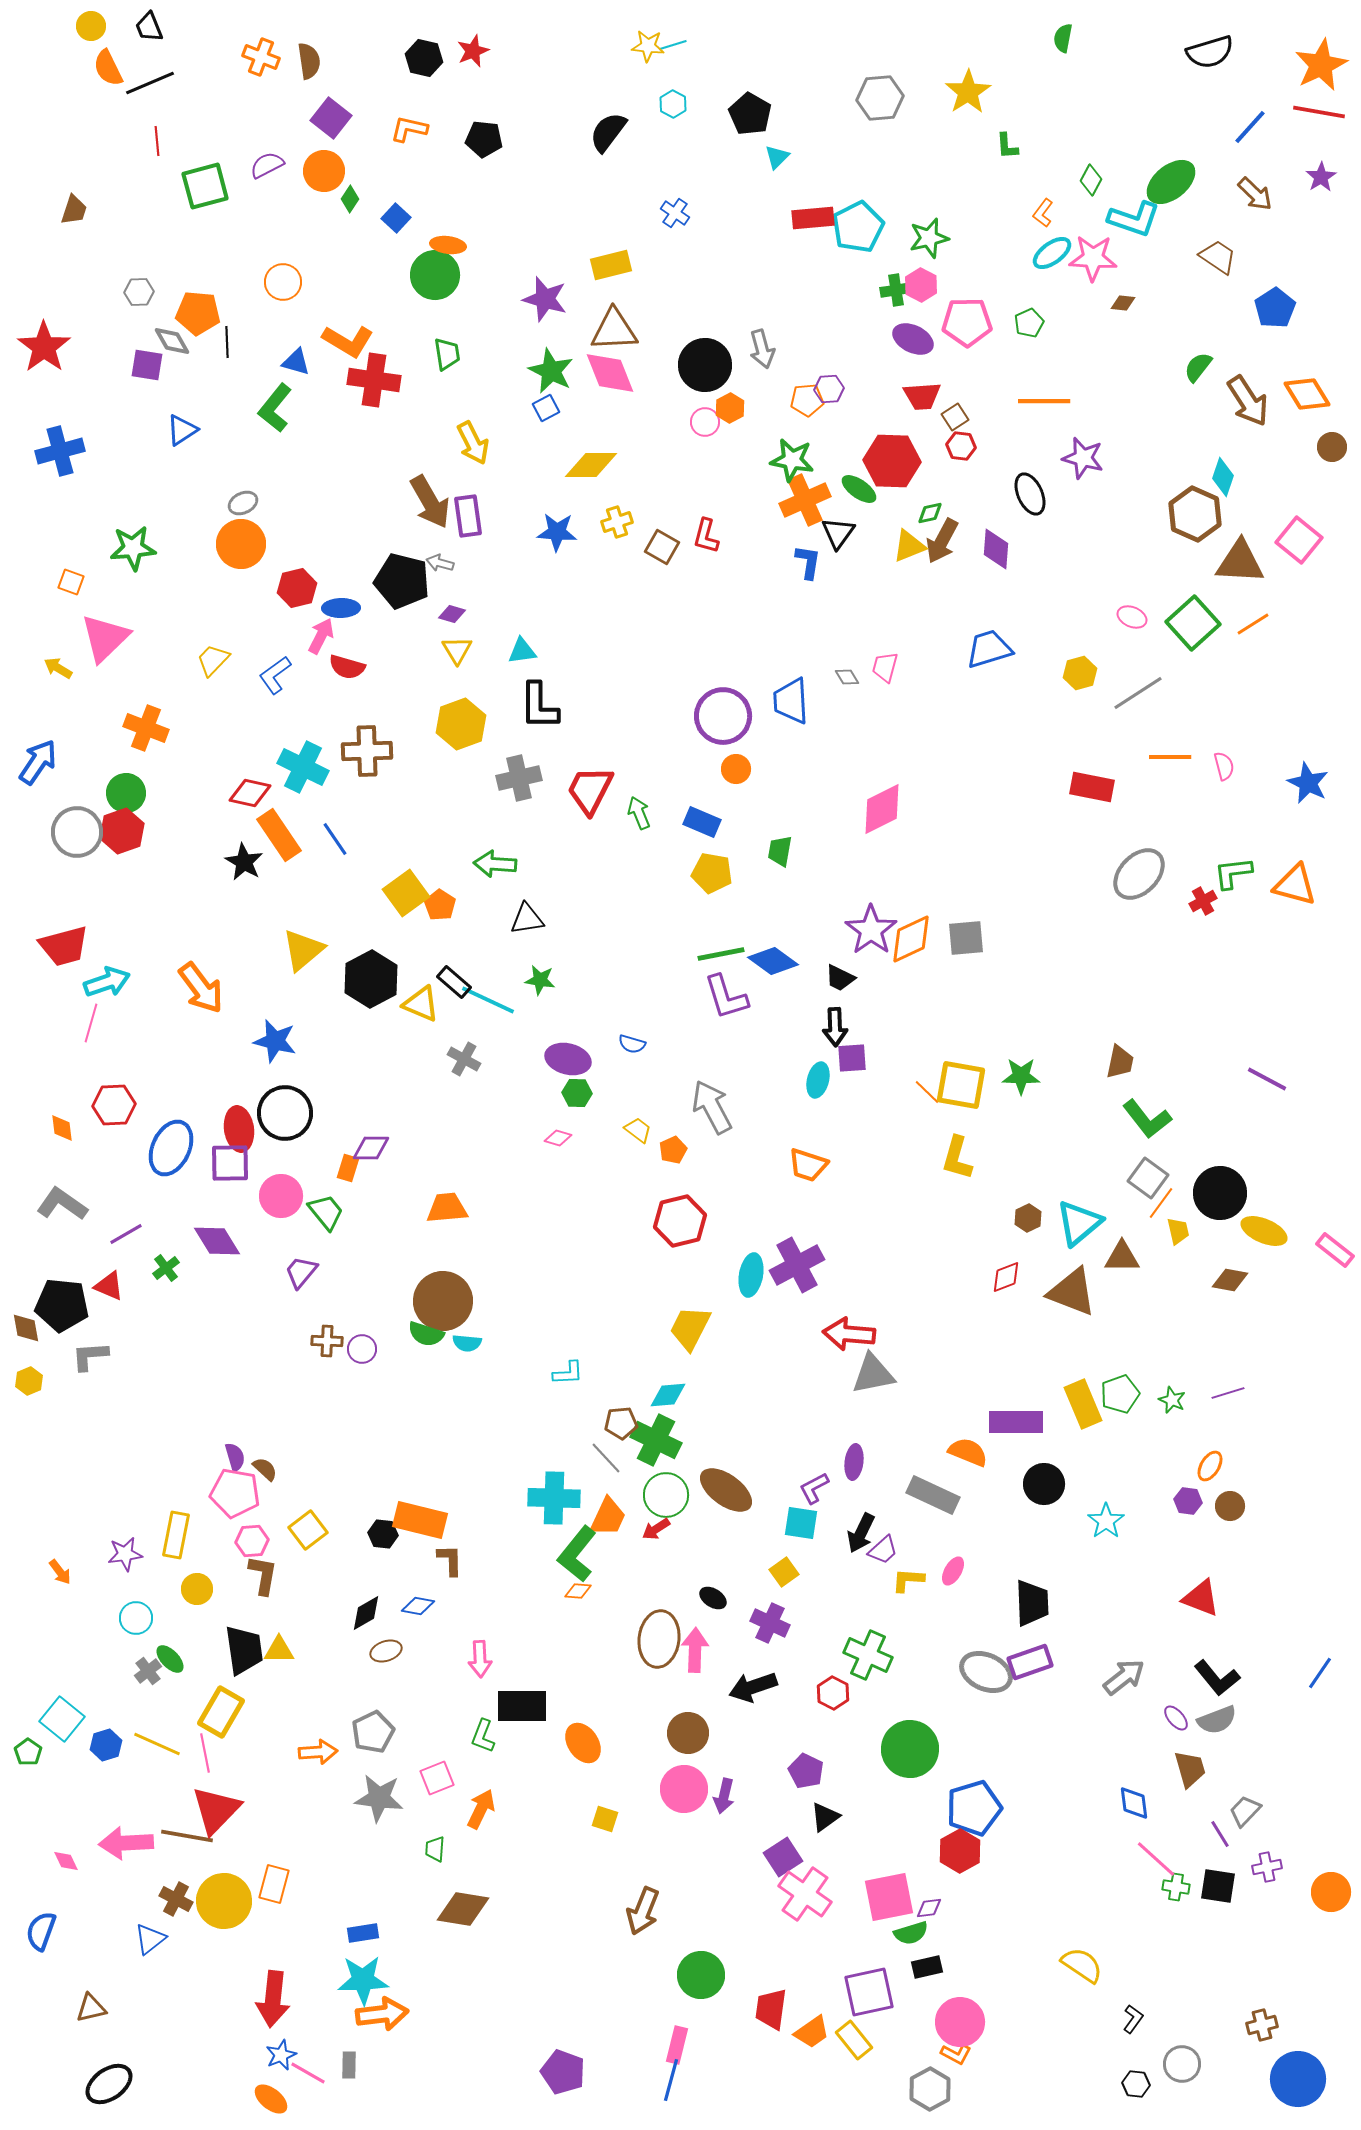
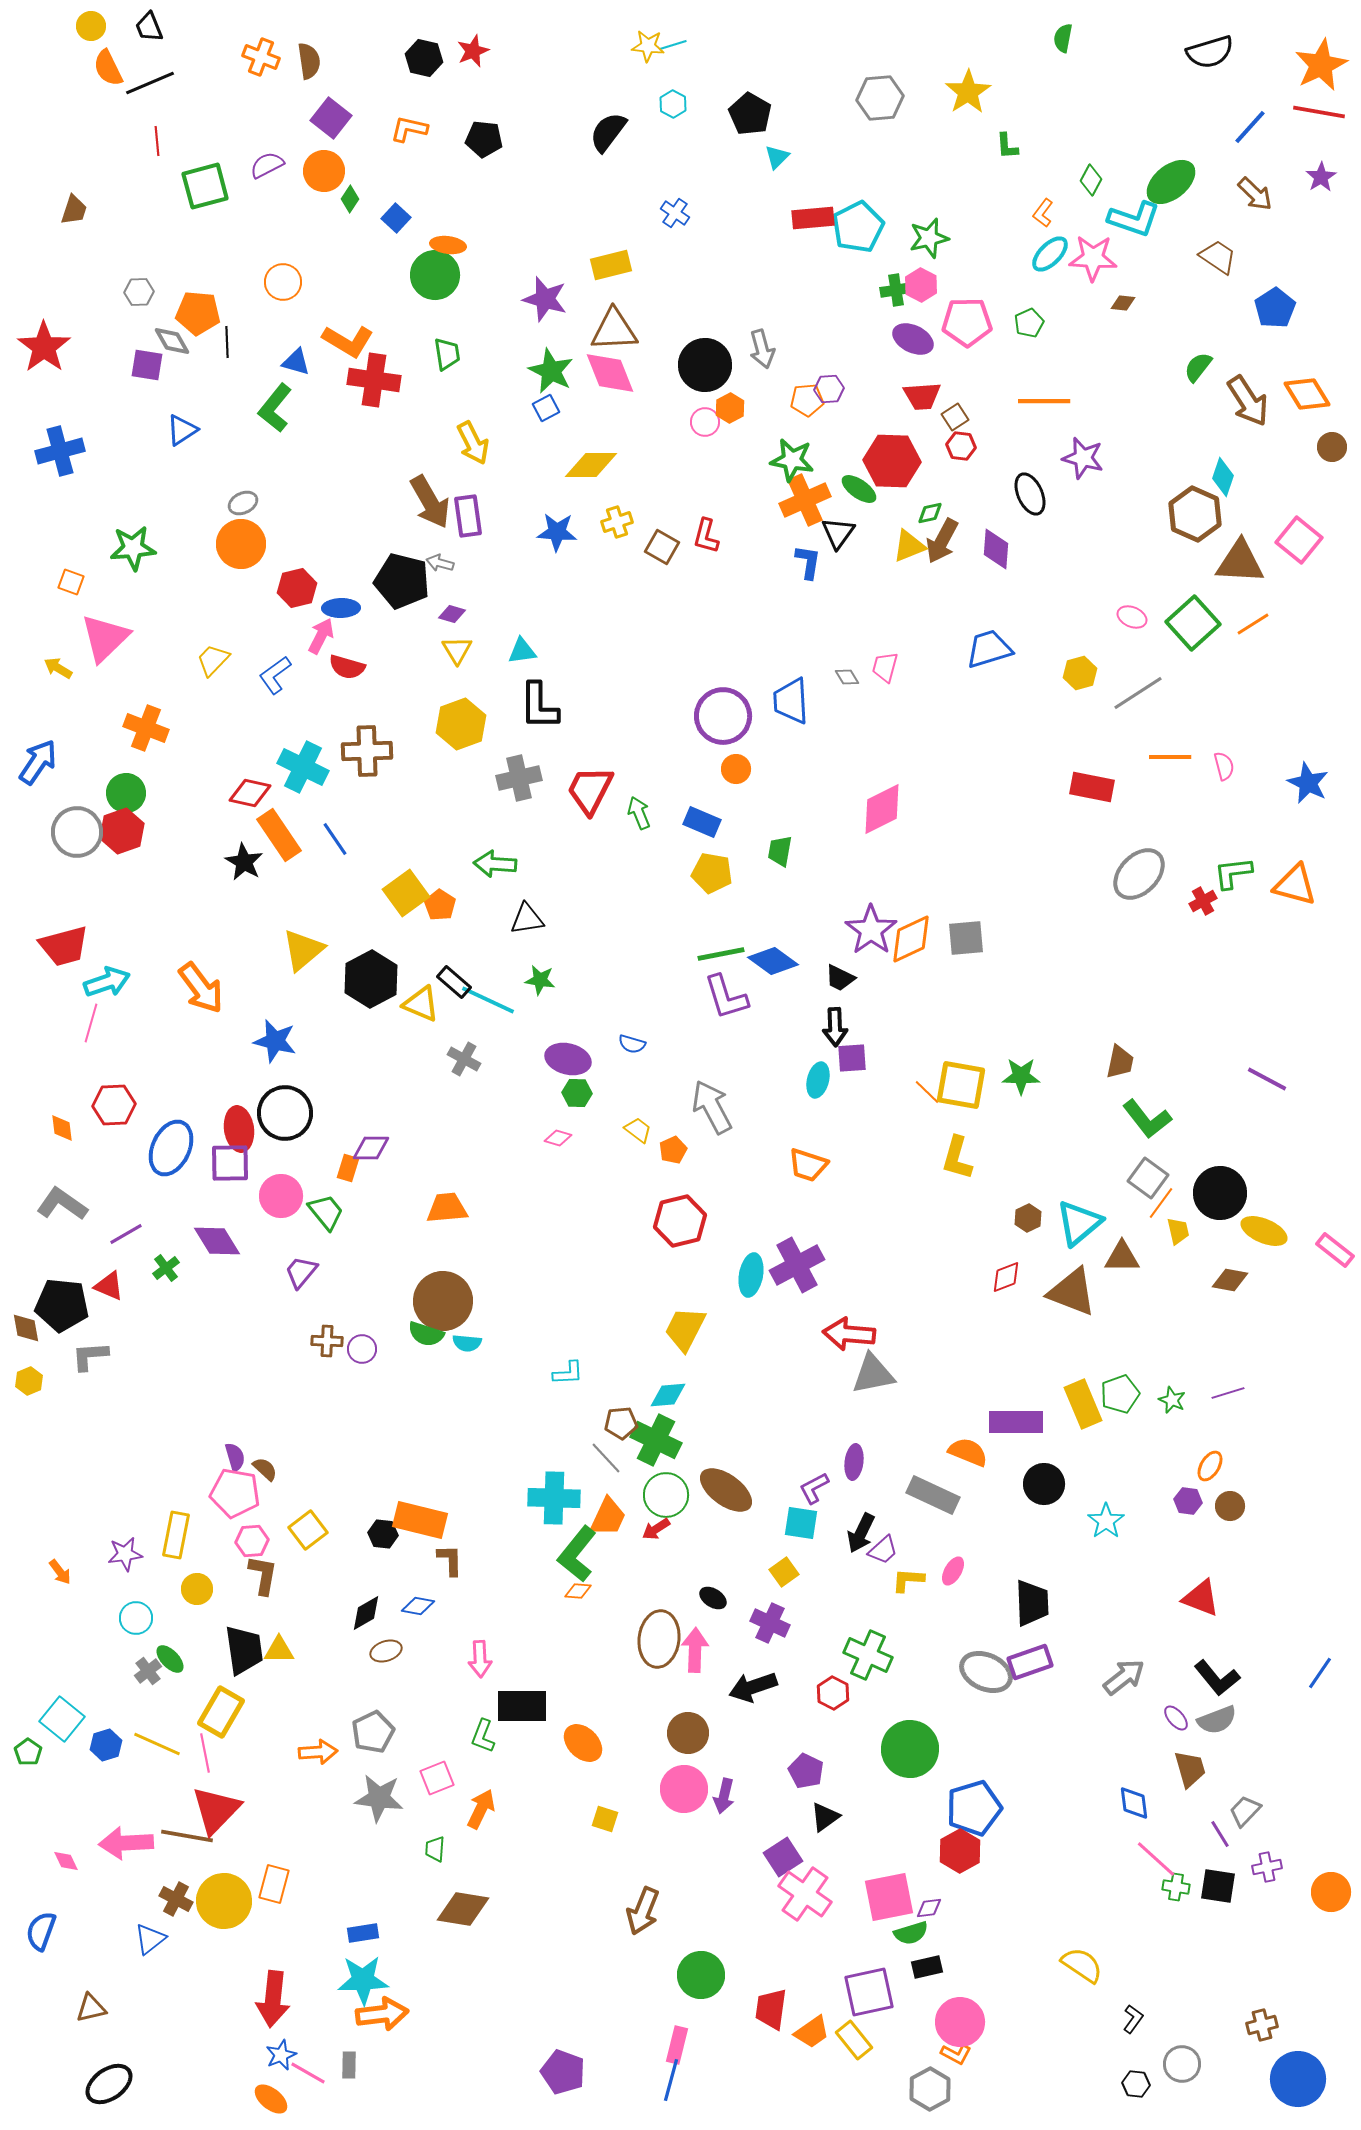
cyan ellipse at (1052, 253): moved 2 px left, 1 px down; rotated 9 degrees counterclockwise
yellow trapezoid at (690, 1328): moved 5 px left, 1 px down
orange ellipse at (583, 1743): rotated 12 degrees counterclockwise
